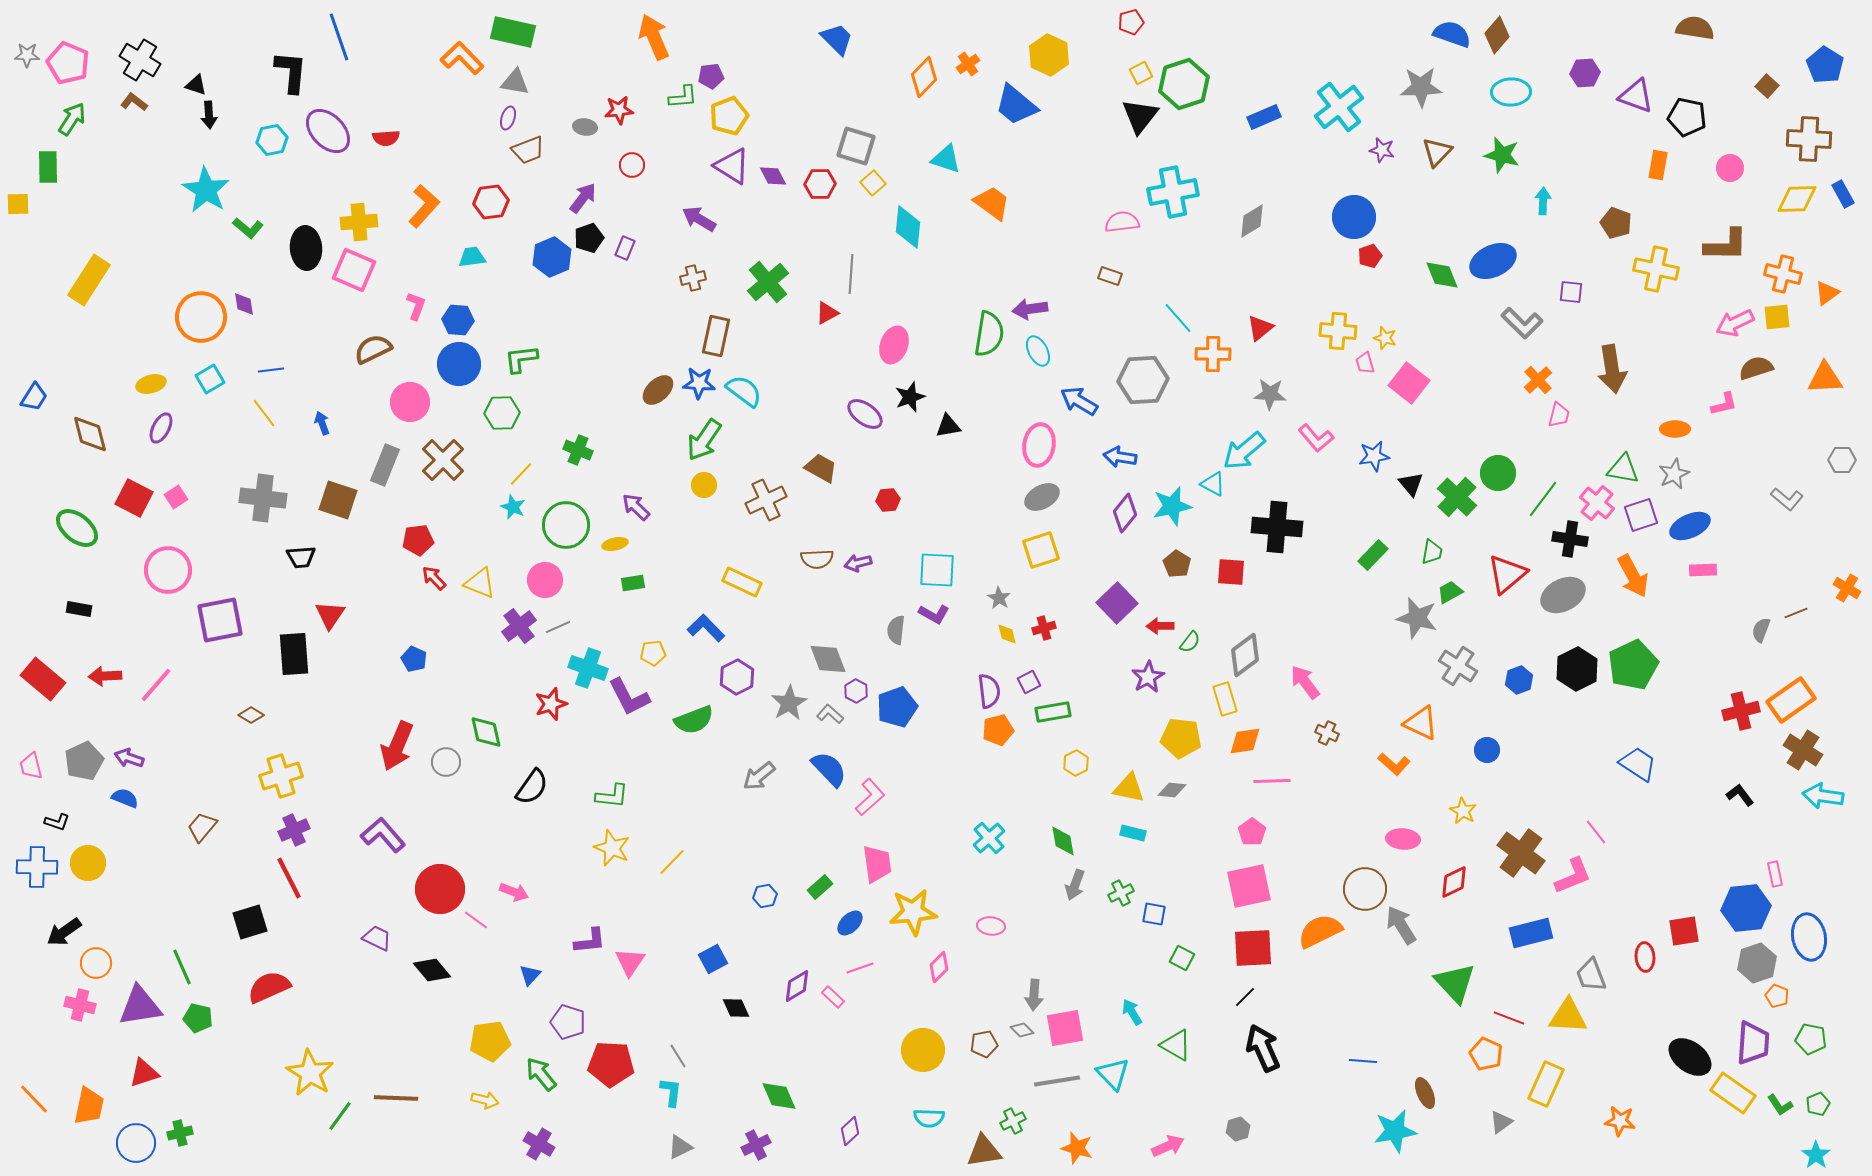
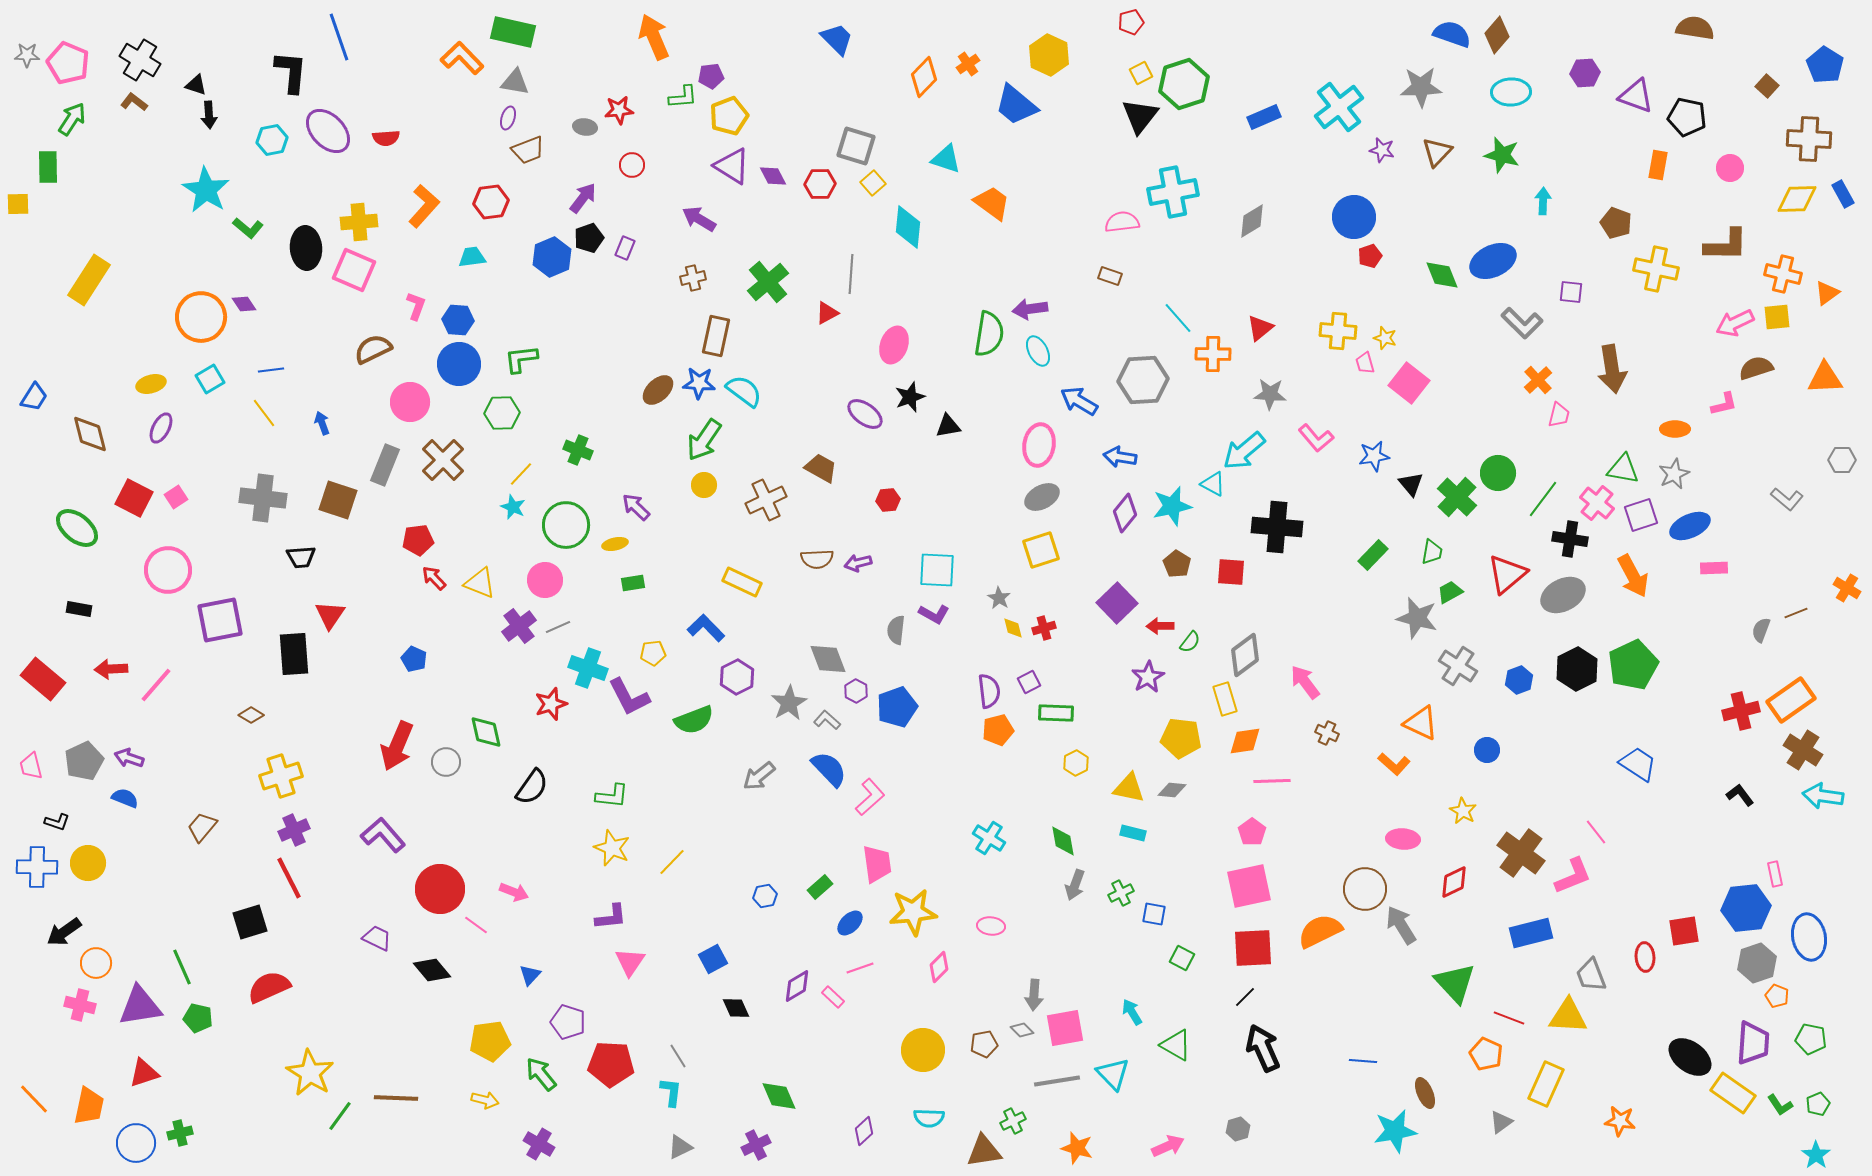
purple diamond at (244, 304): rotated 25 degrees counterclockwise
pink rectangle at (1703, 570): moved 11 px right, 2 px up
yellow diamond at (1007, 634): moved 6 px right, 6 px up
red arrow at (105, 676): moved 6 px right, 7 px up
green rectangle at (1053, 712): moved 3 px right, 1 px down; rotated 12 degrees clockwise
gray L-shape at (830, 714): moved 3 px left, 6 px down
cyan cross at (989, 838): rotated 16 degrees counterclockwise
pink line at (476, 920): moved 5 px down
purple L-shape at (590, 941): moved 21 px right, 24 px up
purple diamond at (850, 1131): moved 14 px right
